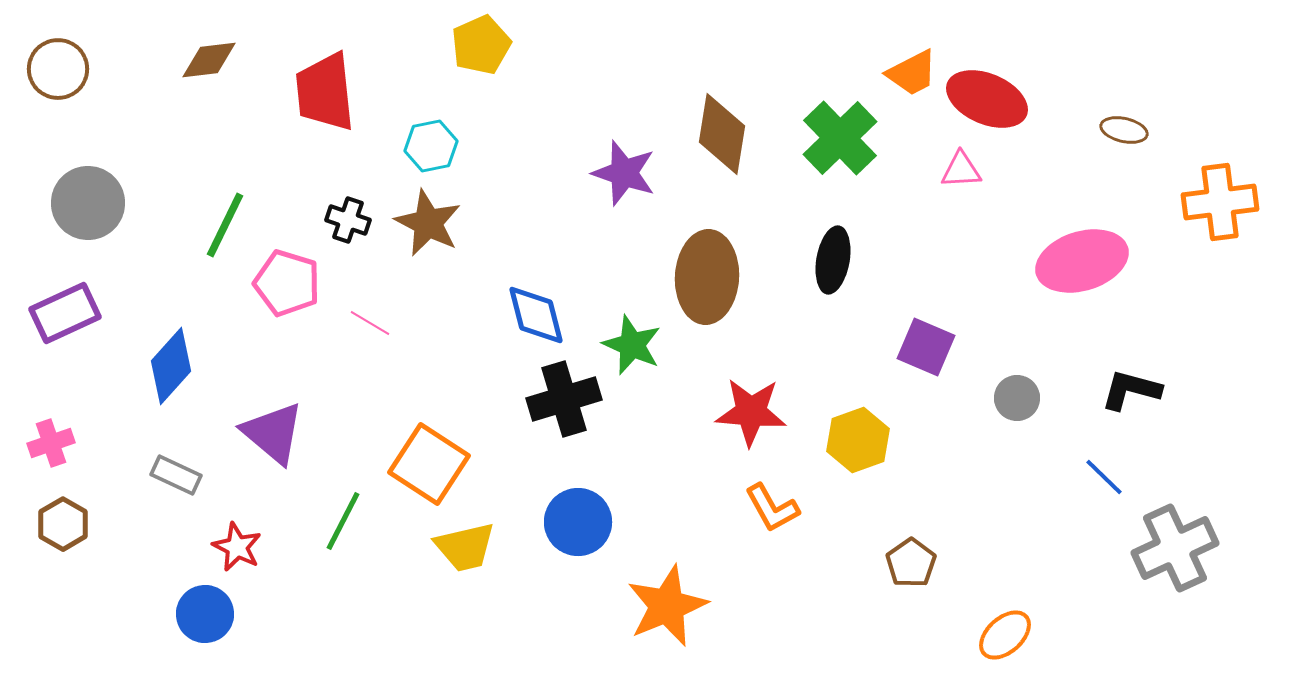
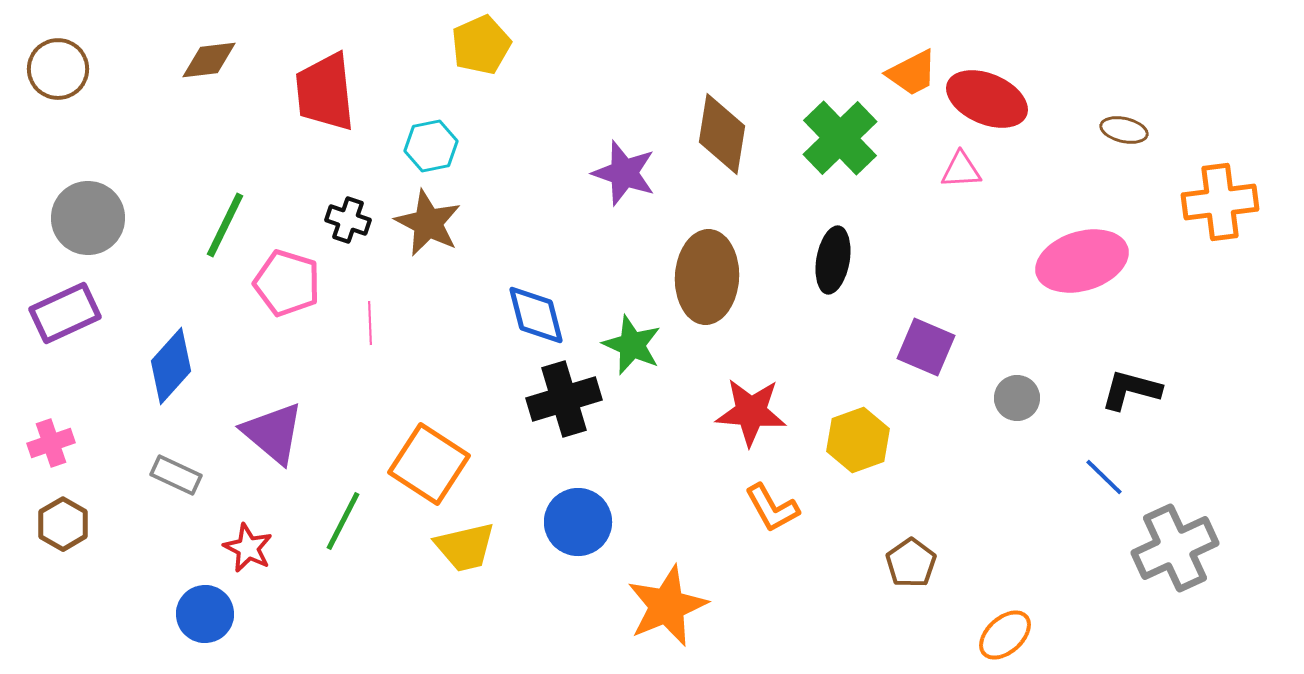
gray circle at (88, 203): moved 15 px down
pink line at (370, 323): rotated 57 degrees clockwise
red star at (237, 547): moved 11 px right, 1 px down
